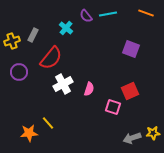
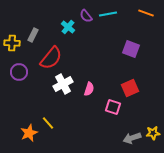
cyan cross: moved 2 px right, 1 px up
yellow cross: moved 2 px down; rotated 21 degrees clockwise
red square: moved 3 px up
orange star: rotated 18 degrees counterclockwise
